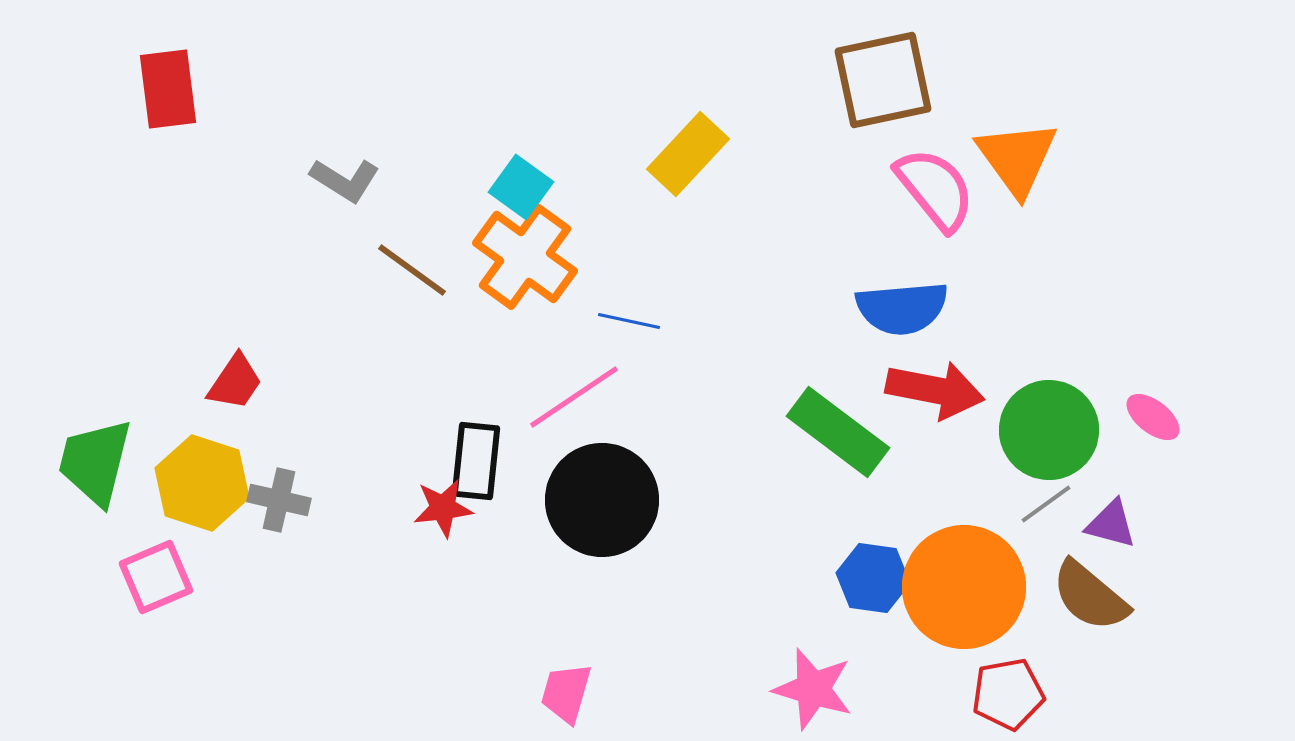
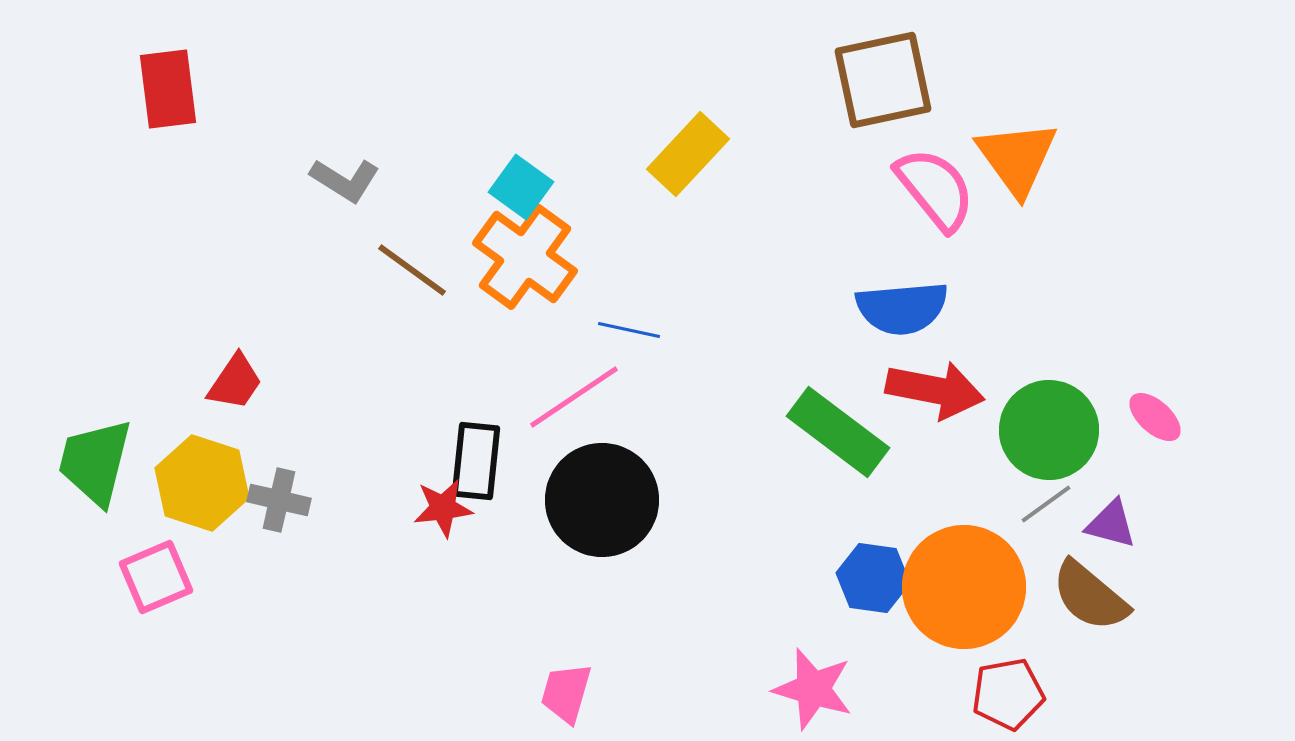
blue line: moved 9 px down
pink ellipse: moved 2 px right; rotated 4 degrees clockwise
